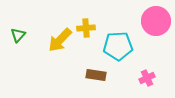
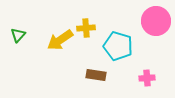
yellow arrow: rotated 12 degrees clockwise
cyan pentagon: rotated 20 degrees clockwise
pink cross: rotated 21 degrees clockwise
